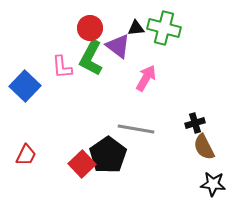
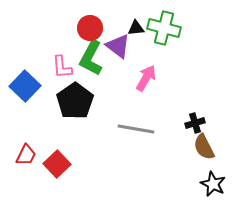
black pentagon: moved 33 px left, 54 px up
red square: moved 25 px left
black star: rotated 20 degrees clockwise
